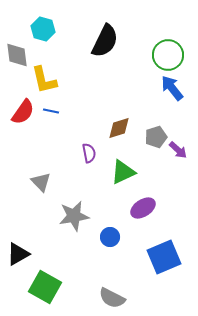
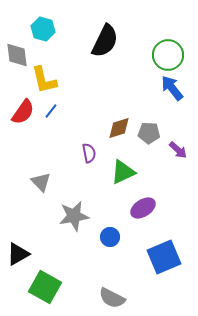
blue line: rotated 63 degrees counterclockwise
gray pentagon: moved 7 px left, 4 px up; rotated 20 degrees clockwise
